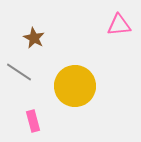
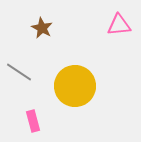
brown star: moved 8 px right, 10 px up
